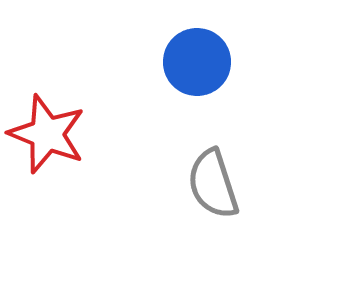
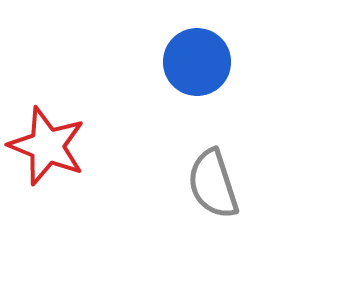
red star: moved 12 px down
